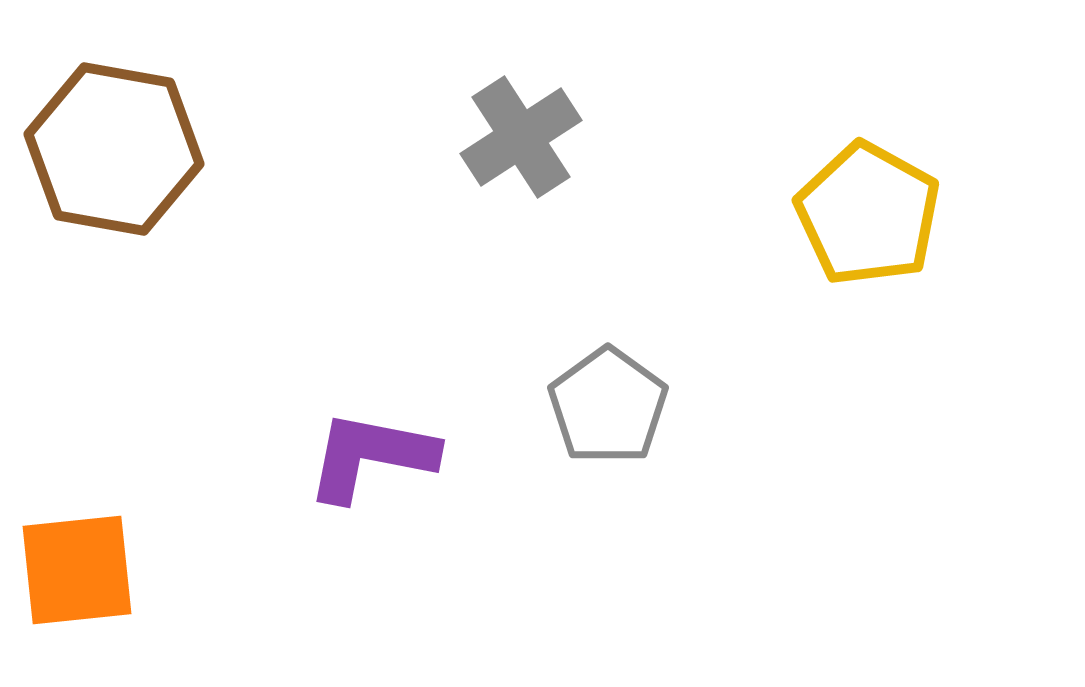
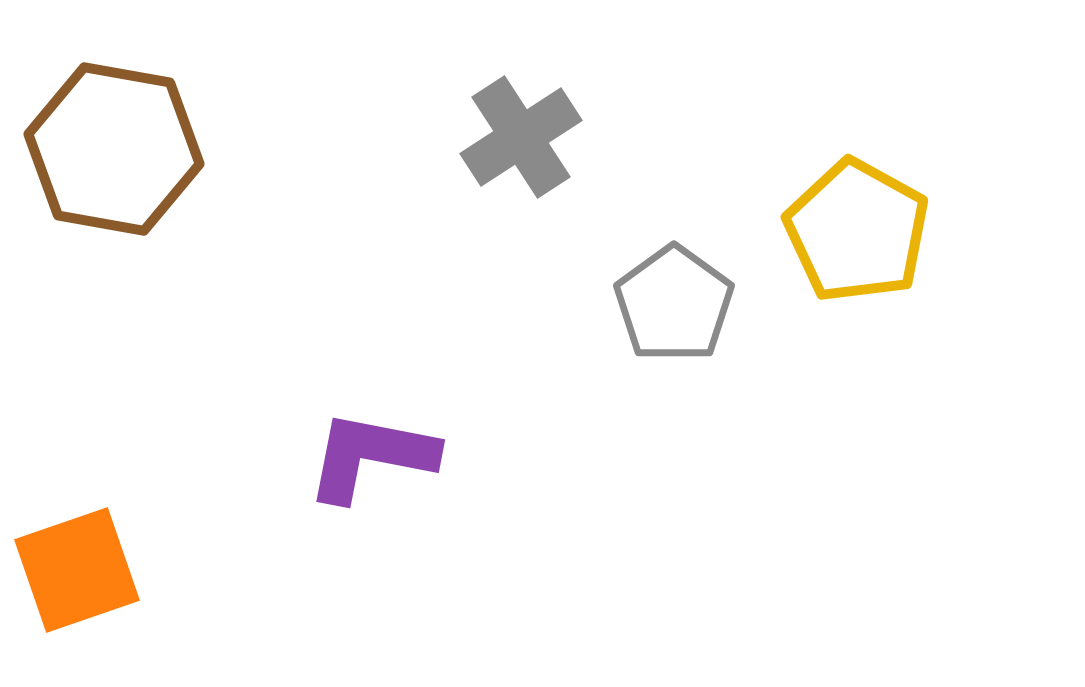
yellow pentagon: moved 11 px left, 17 px down
gray pentagon: moved 66 px right, 102 px up
orange square: rotated 13 degrees counterclockwise
